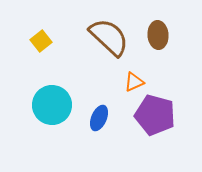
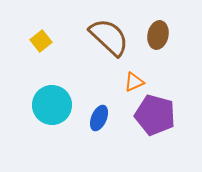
brown ellipse: rotated 16 degrees clockwise
